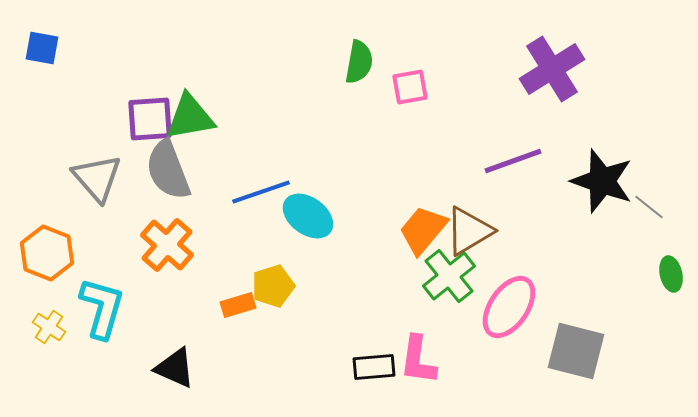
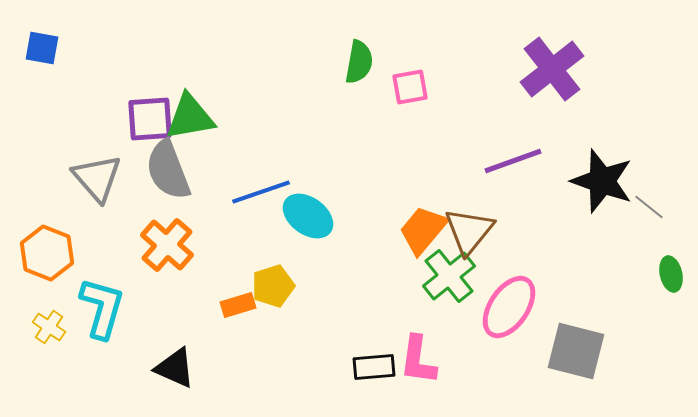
purple cross: rotated 6 degrees counterclockwise
brown triangle: rotated 20 degrees counterclockwise
